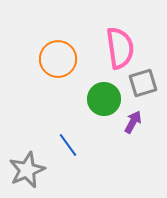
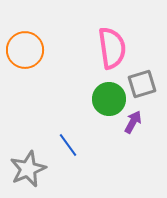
pink semicircle: moved 8 px left
orange circle: moved 33 px left, 9 px up
gray square: moved 1 px left, 1 px down
green circle: moved 5 px right
gray star: moved 1 px right, 1 px up
